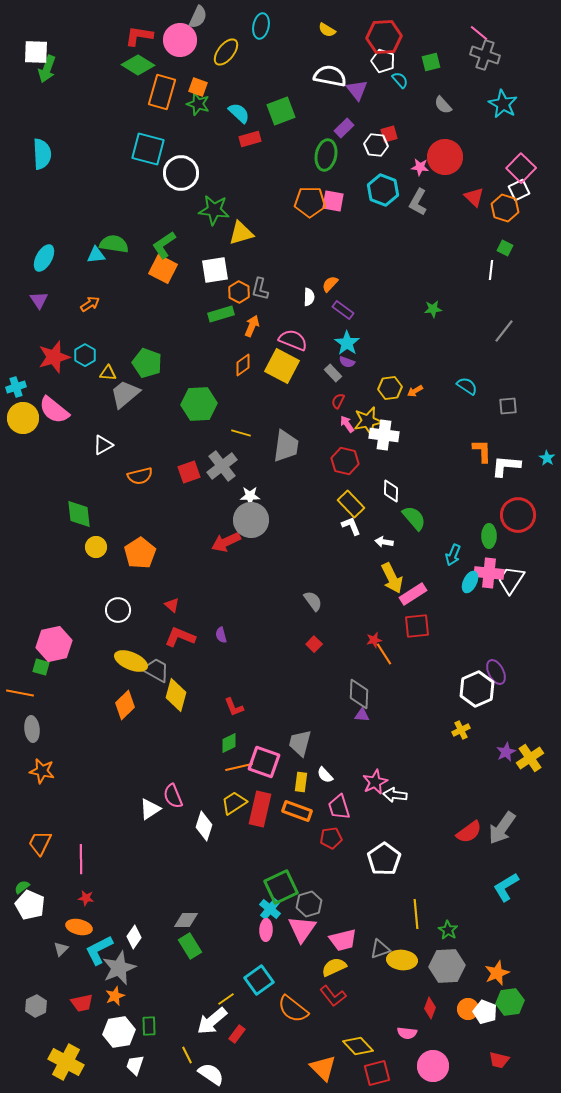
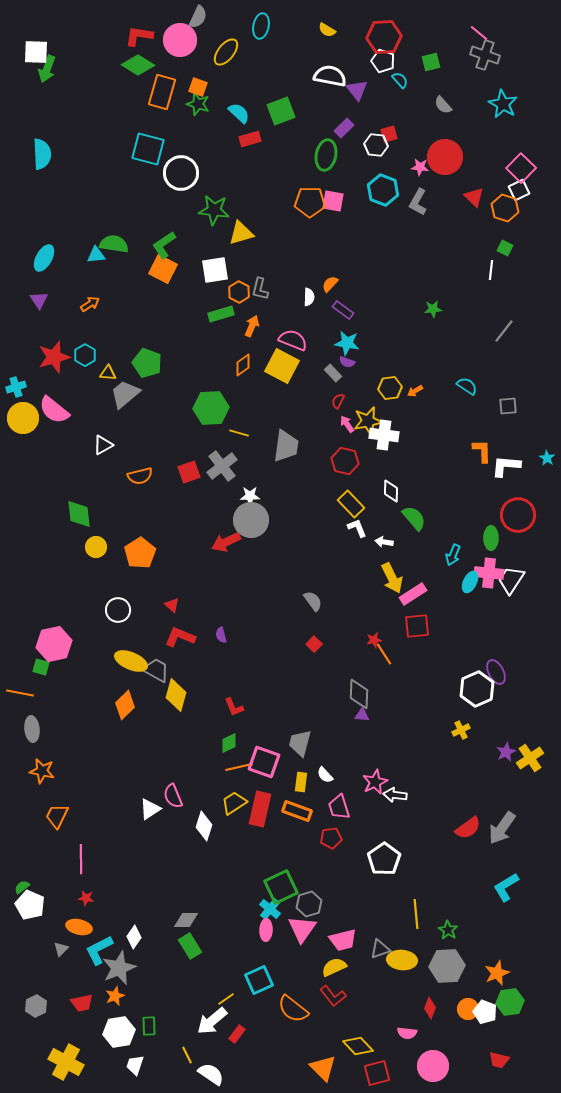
cyan star at (347, 343): rotated 25 degrees counterclockwise
green hexagon at (199, 404): moved 12 px right, 4 px down
yellow line at (241, 433): moved 2 px left
white L-shape at (351, 526): moved 6 px right, 2 px down
green ellipse at (489, 536): moved 2 px right, 2 px down
red semicircle at (469, 832): moved 1 px left, 4 px up
orange trapezoid at (40, 843): moved 17 px right, 27 px up
cyan square at (259, 980): rotated 12 degrees clockwise
